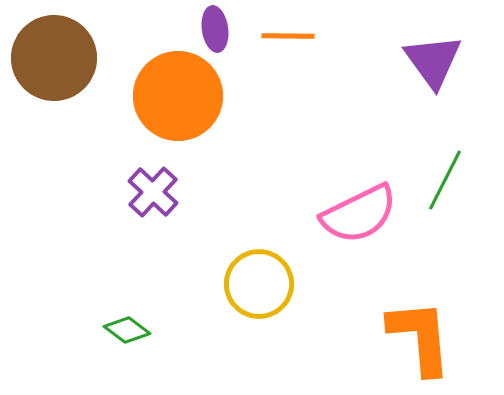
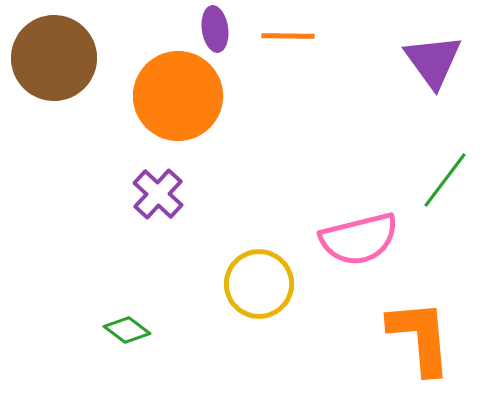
green line: rotated 10 degrees clockwise
purple cross: moved 5 px right, 2 px down
pink semicircle: moved 25 px down; rotated 12 degrees clockwise
